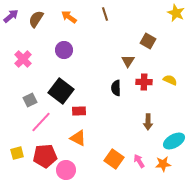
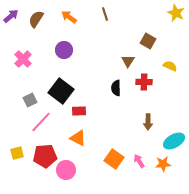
yellow semicircle: moved 14 px up
